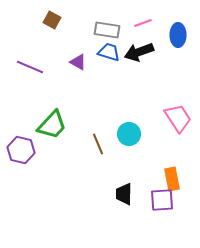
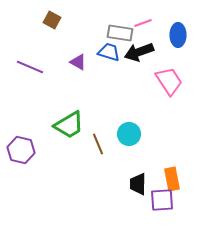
gray rectangle: moved 13 px right, 3 px down
pink trapezoid: moved 9 px left, 37 px up
green trapezoid: moved 17 px right; rotated 16 degrees clockwise
black trapezoid: moved 14 px right, 10 px up
